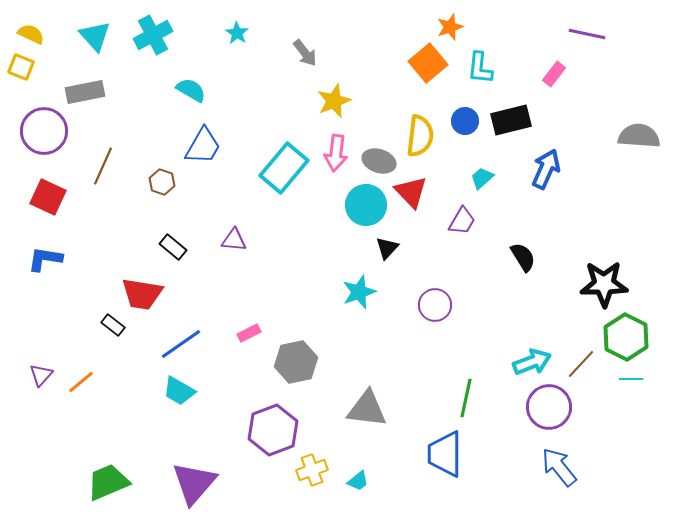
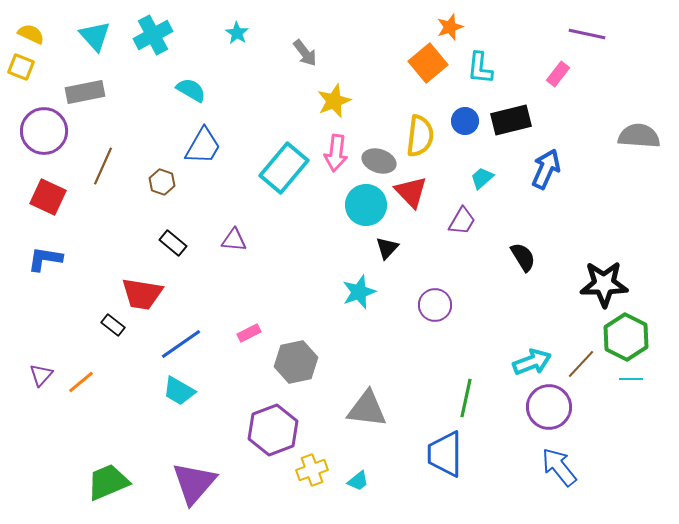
pink rectangle at (554, 74): moved 4 px right
black rectangle at (173, 247): moved 4 px up
